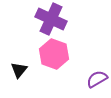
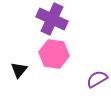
purple cross: moved 1 px right
pink hexagon: rotated 12 degrees counterclockwise
